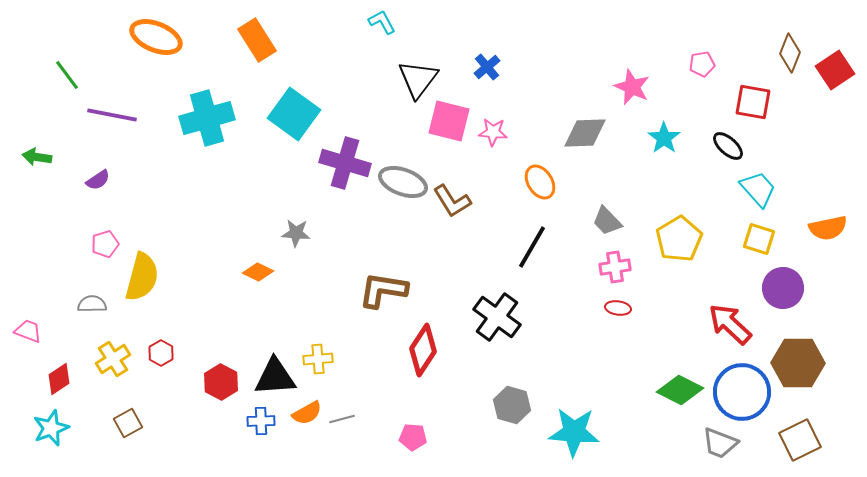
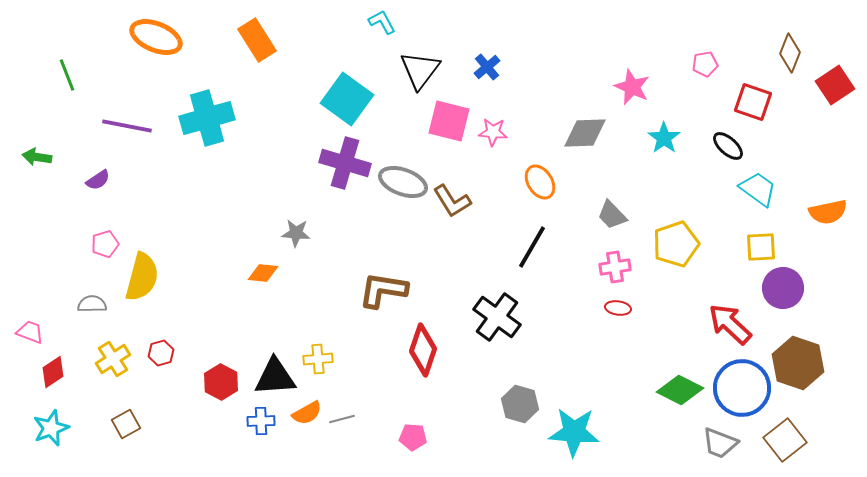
pink pentagon at (702, 64): moved 3 px right
red square at (835, 70): moved 15 px down
green line at (67, 75): rotated 16 degrees clockwise
black triangle at (418, 79): moved 2 px right, 9 px up
red square at (753, 102): rotated 9 degrees clockwise
cyan square at (294, 114): moved 53 px right, 15 px up
purple line at (112, 115): moved 15 px right, 11 px down
cyan trapezoid at (758, 189): rotated 12 degrees counterclockwise
gray trapezoid at (607, 221): moved 5 px right, 6 px up
orange semicircle at (828, 228): moved 16 px up
yellow pentagon at (679, 239): moved 3 px left, 5 px down; rotated 12 degrees clockwise
yellow square at (759, 239): moved 2 px right, 8 px down; rotated 20 degrees counterclockwise
orange diamond at (258, 272): moved 5 px right, 1 px down; rotated 20 degrees counterclockwise
pink trapezoid at (28, 331): moved 2 px right, 1 px down
red diamond at (423, 350): rotated 15 degrees counterclockwise
red hexagon at (161, 353): rotated 15 degrees clockwise
brown hexagon at (798, 363): rotated 18 degrees clockwise
red diamond at (59, 379): moved 6 px left, 7 px up
blue circle at (742, 392): moved 4 px up
gray hexagon at (512, 405): moved 8 px right, 1 px up
brown square at (128, 423): moved 2 px left, 1 px down
brown square at (800, 440): moved 15 px left; rotated 12 degrees counterclockwise
